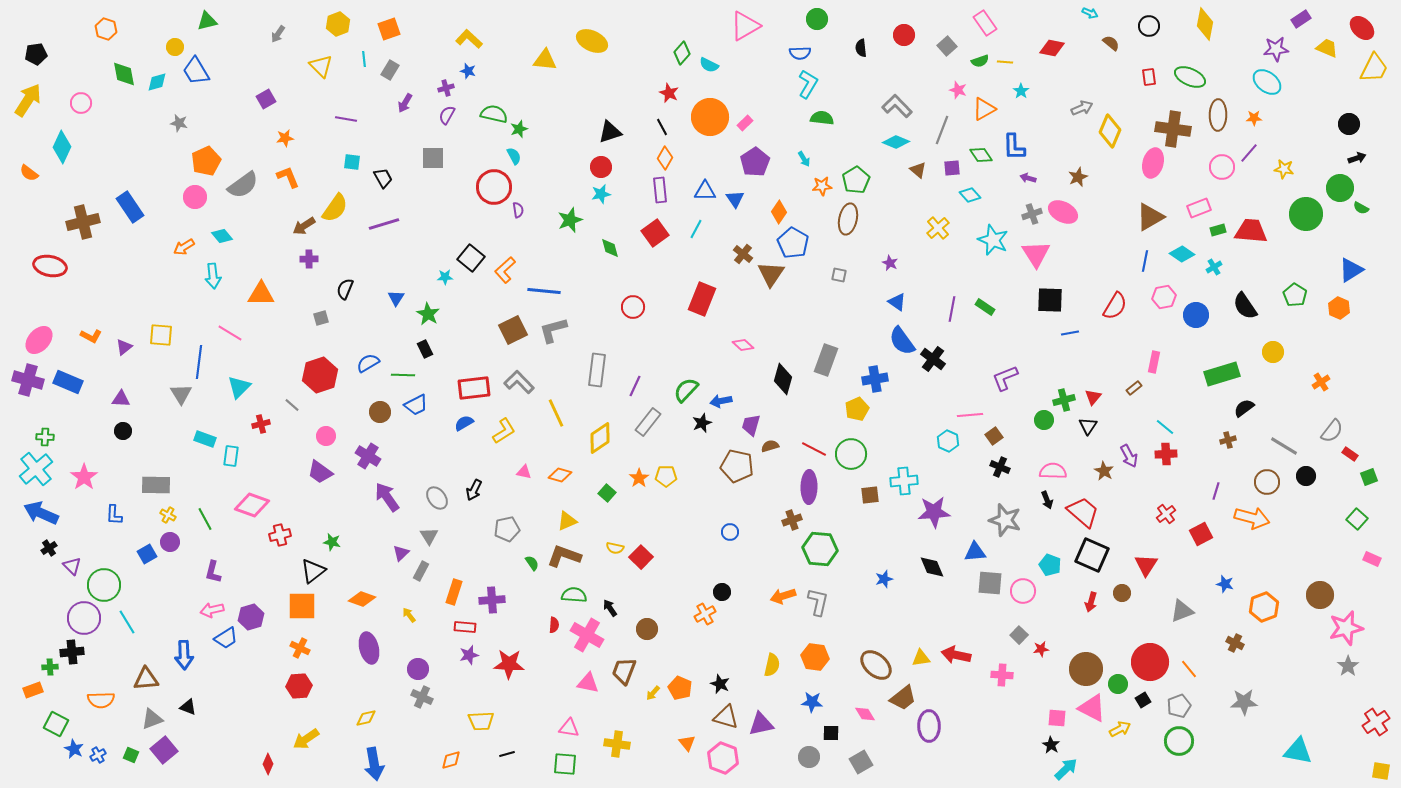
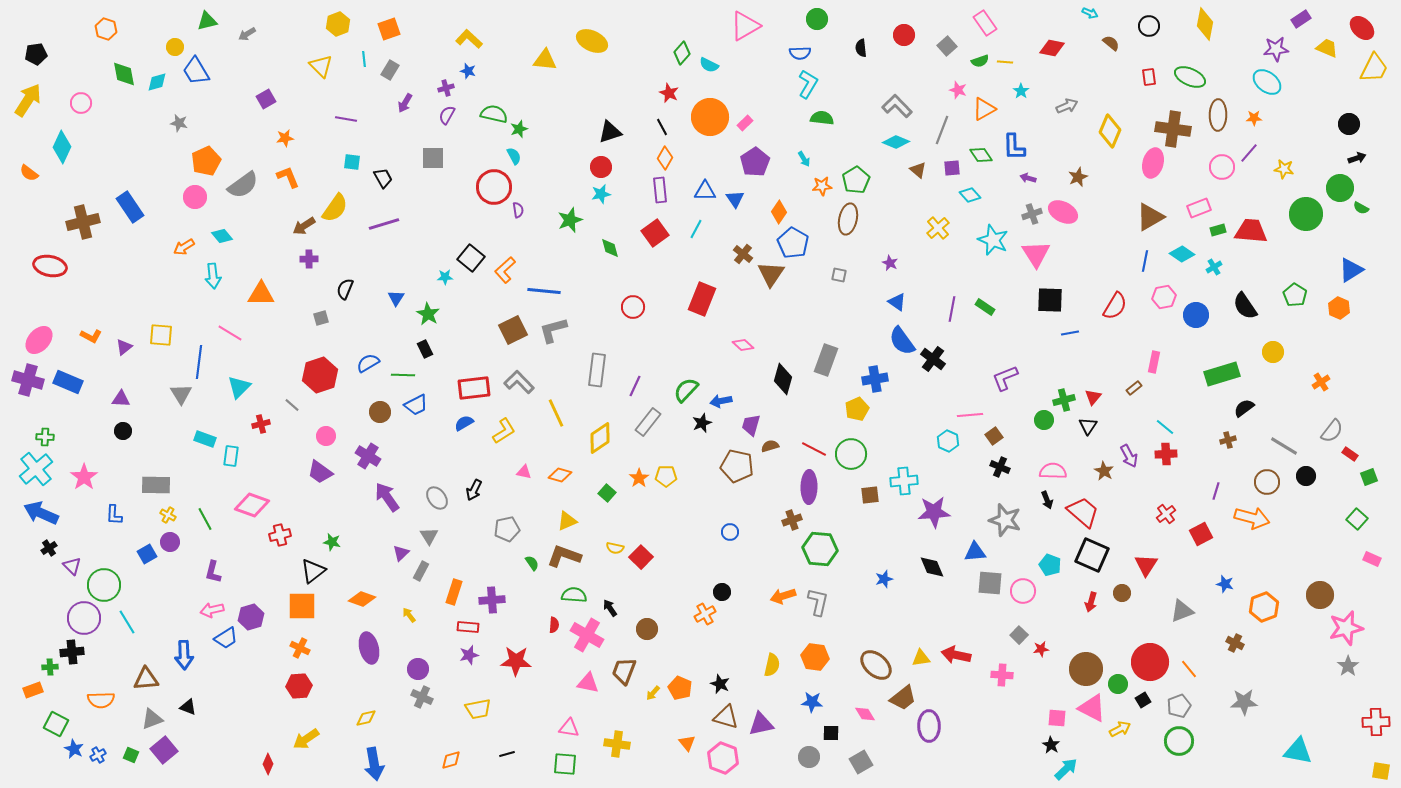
gray arrow at (278, 34): moved 31 px left; rotated 24 degrees clockwise
gray arrow at (1082, 108): moved 15 px left, 2 px up
red rectangle at (465, 627): moved 3 px right
red star at (509, 664): moved 7 px right, 3 px up
yellow trapezoid at (481, 721): moved 3 px left, 12 px up; rotated 8 degrees counterclockwise
red cross at (1376, 722): rotated 32 degrees clockwise
